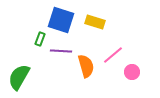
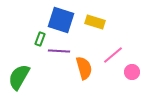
purple line: moved 2 px left
orange semicircle: moved 2 px left, 2 px down
